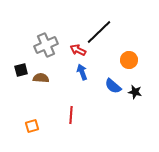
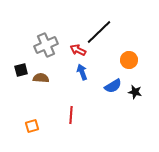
blue semicircle: rotated 72 degrees counterclockwise
